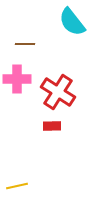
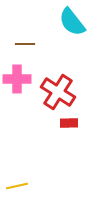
red rectangle: moved 17 px right, 3 px up
